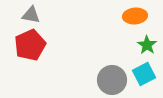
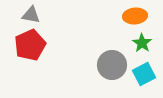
green star: moved 5 px left, 2 px up
gray circle: moved 15 px up
